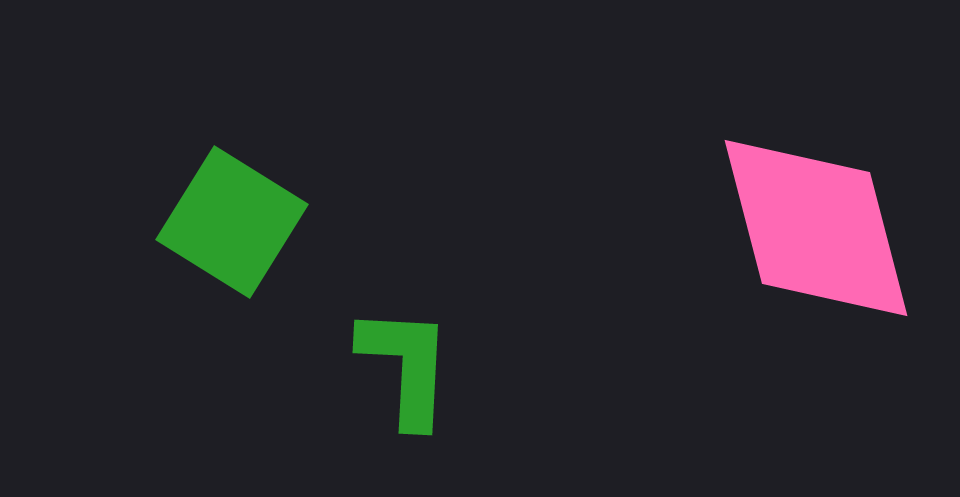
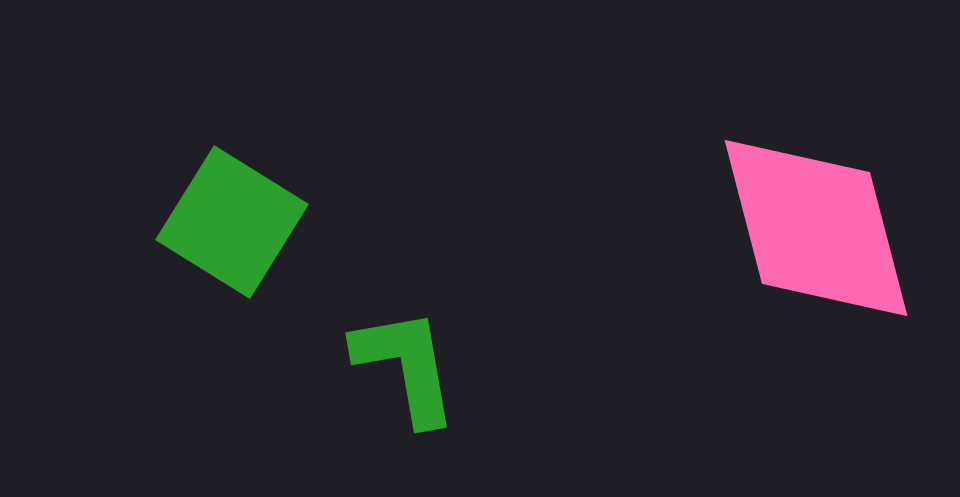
green L-shape: rotated 13 degrees counterclockwise
